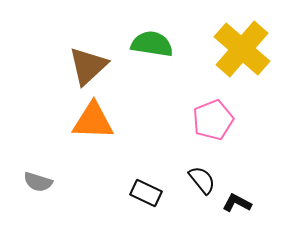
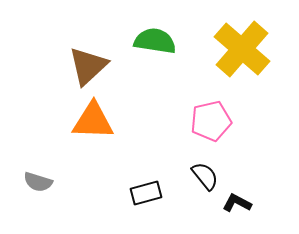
green semicircle: moved 3 px right, 3 px up
pink pentagon: moved 2 px left, 1 px down; rotated 9 degrees clockwise
black semicircle: moved 3 px right, 4 px up
black rectangle: rotated 40 degrees counterclockwise
